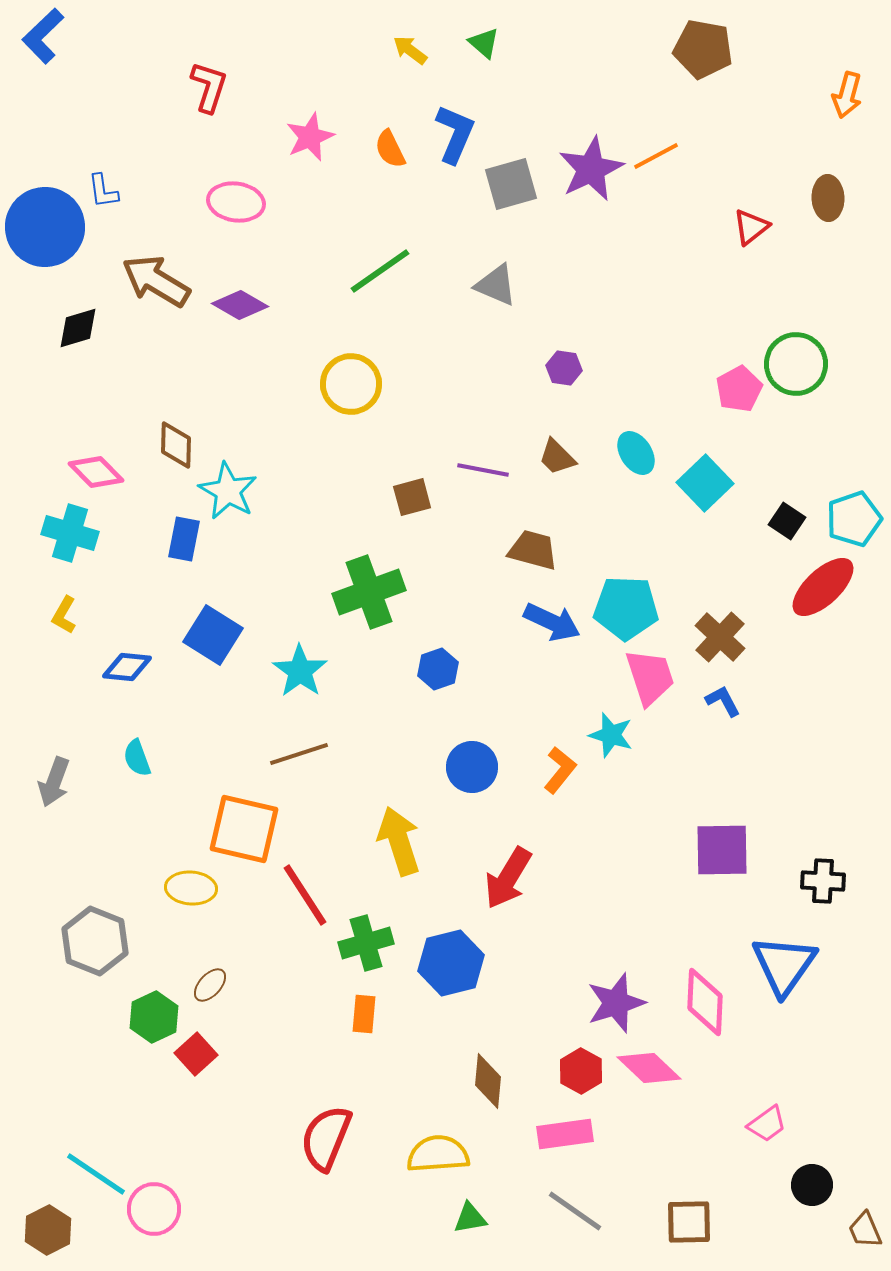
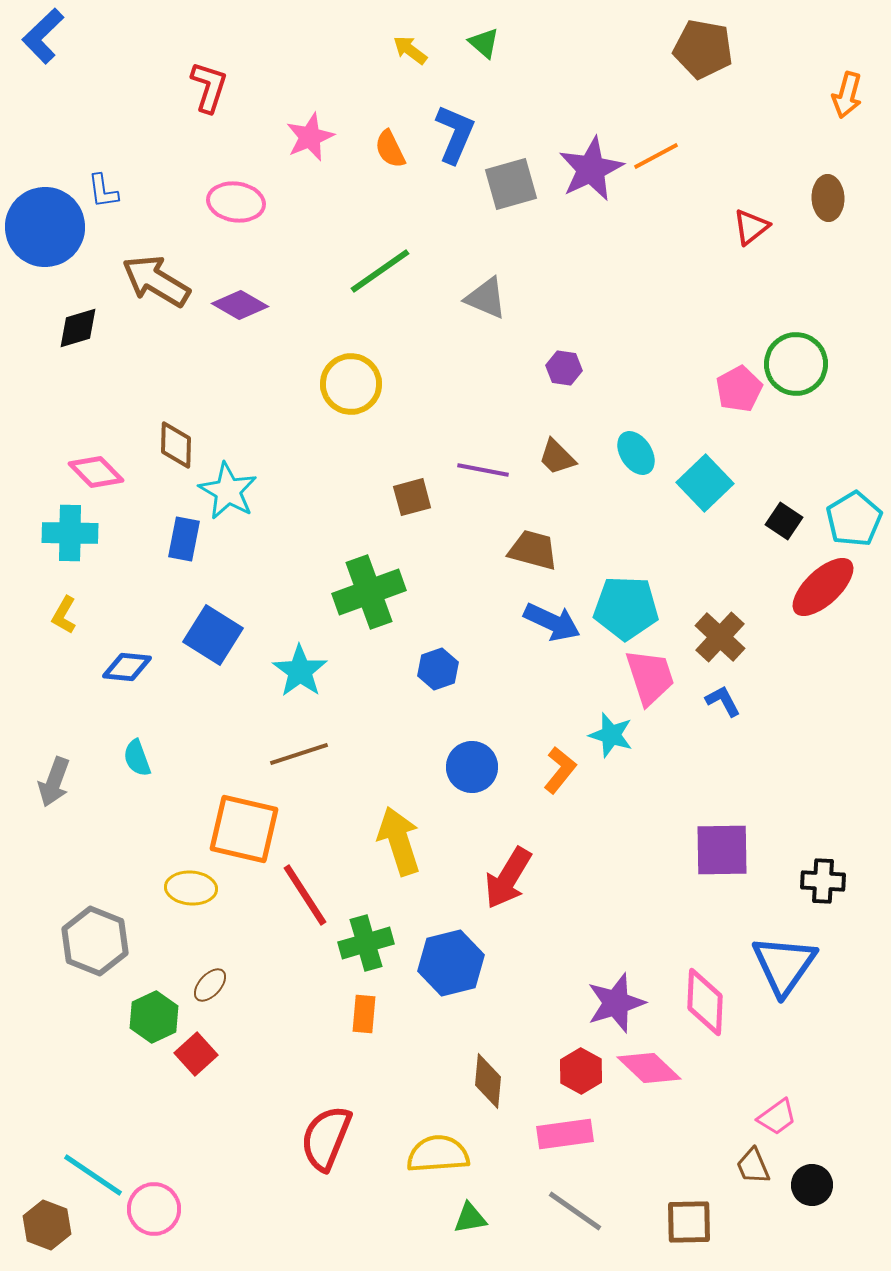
gray triangle at (496, 285): moved 10 px left, 13 px down
cyan pentagon at (854, 519): rotated 12 degrees counterclockwise
black square at (787, 521): moved 3 px left
cyan cross at (70, 533): rotated 16 degrees counterclockwise
pink trapezoid at (767, 1124): moved 10 px right, 7 px up
cyan line at (96, 1174): moved 3 px left, 1 px down
brown hexagon at (48, 1230): moved 1 px left, 5 px up; rotated 12 degrees counterclockwise
brown trapezoid at (865, 1230): moved 112 px left, 64 px up
